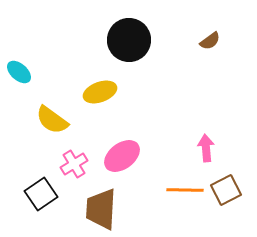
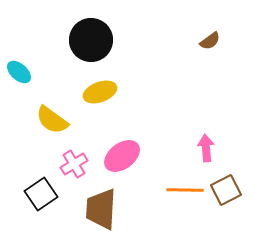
black circle: moved 38 px left
